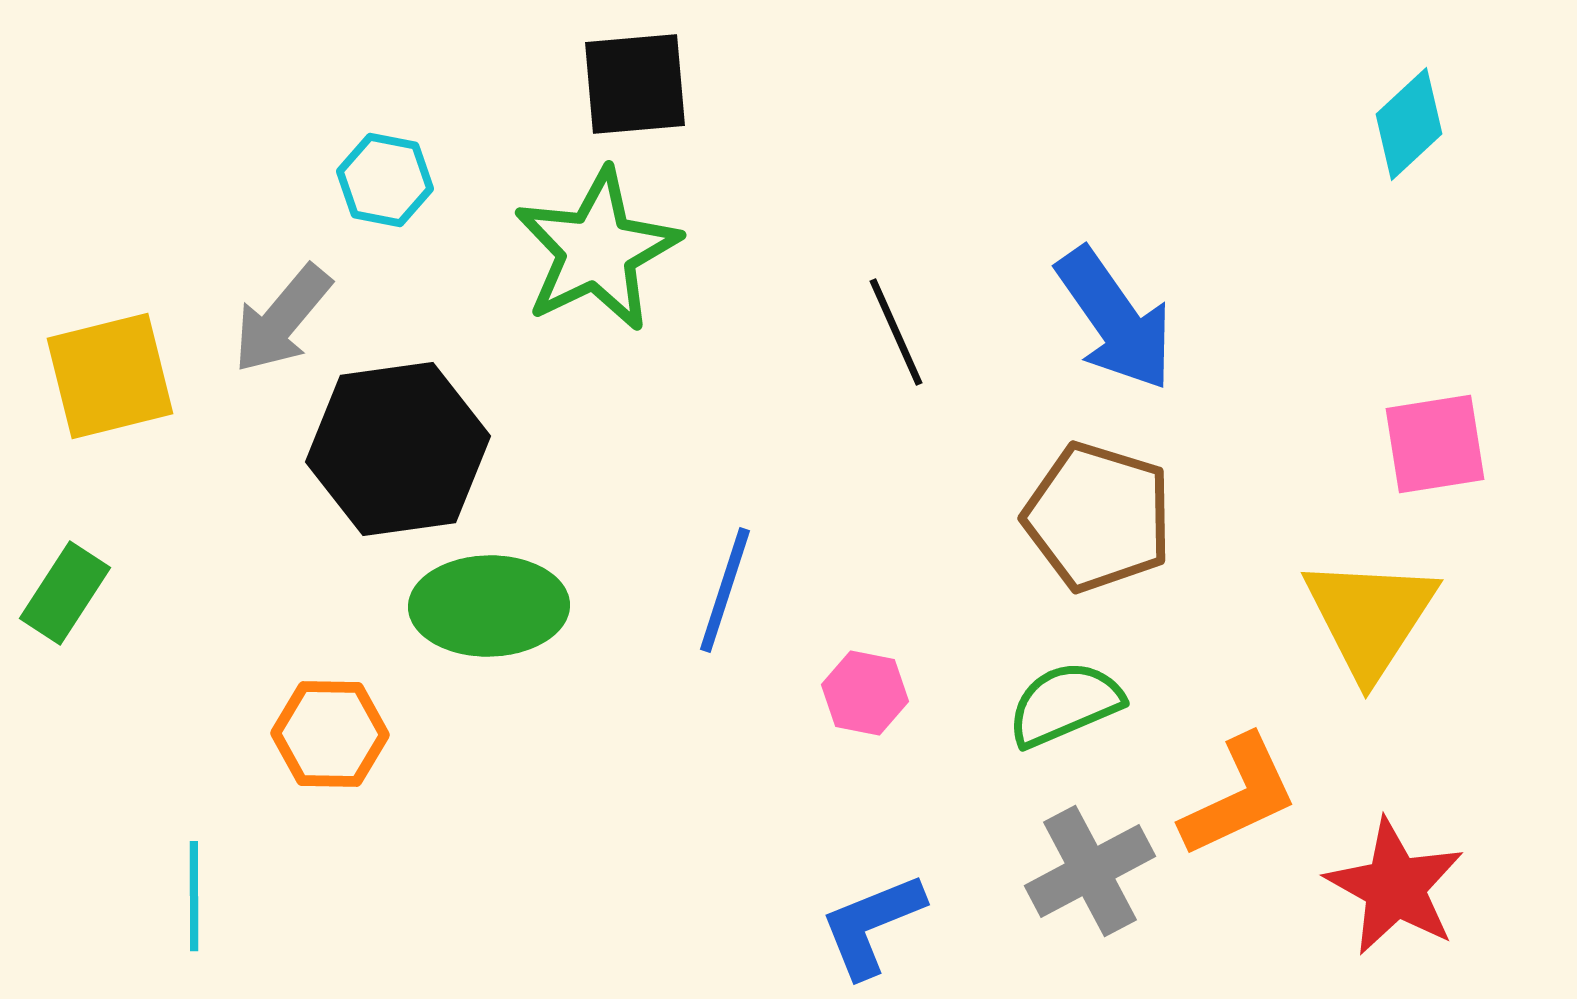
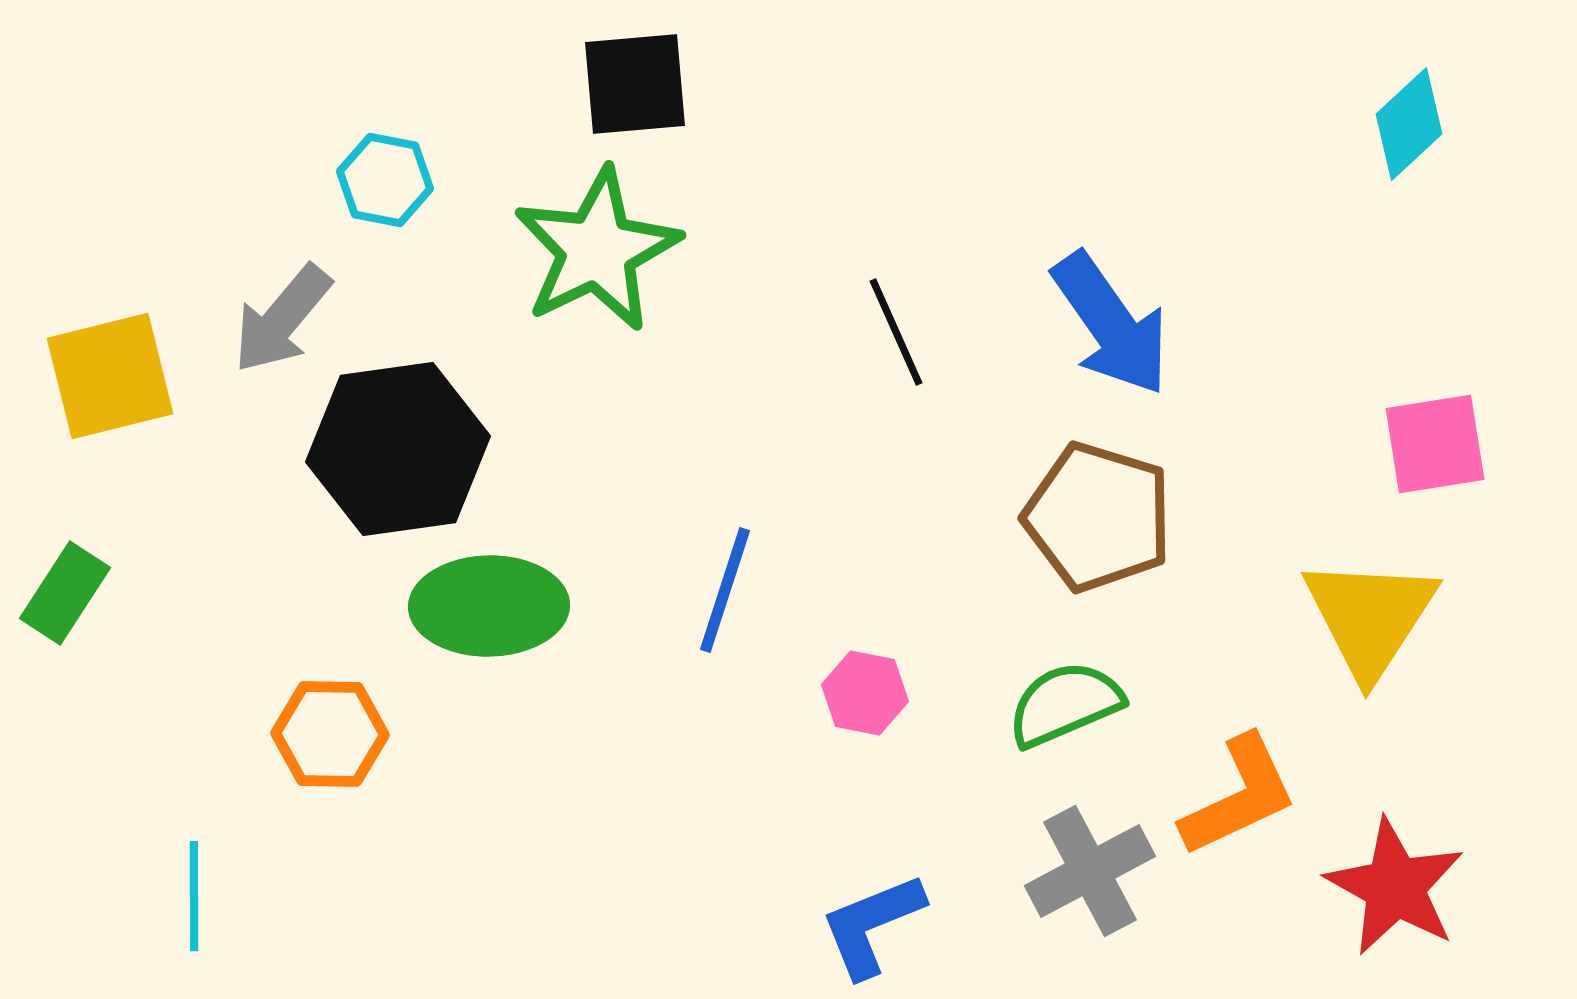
blue arrow: moved 4 px left, 5 px down
